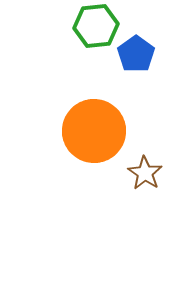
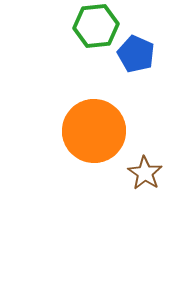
blue pentagon: rotated 12 degrees counterclockwise
